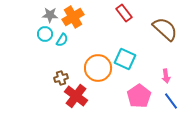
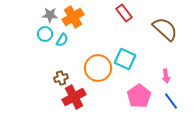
red cross: moved 2 px left, 1 px down; rotated 25 degrees clockwise
